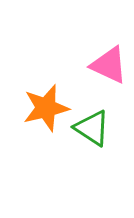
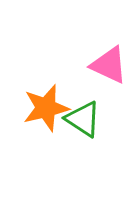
green triangle: moved 9 px left, 9 px up
